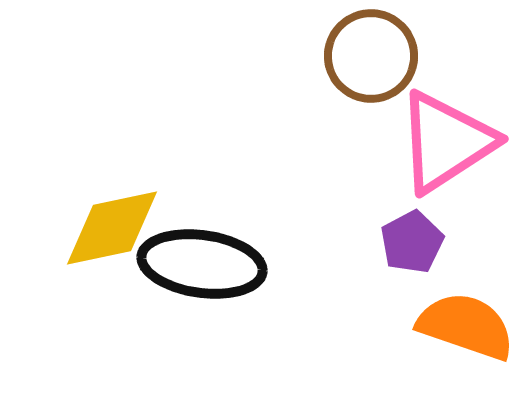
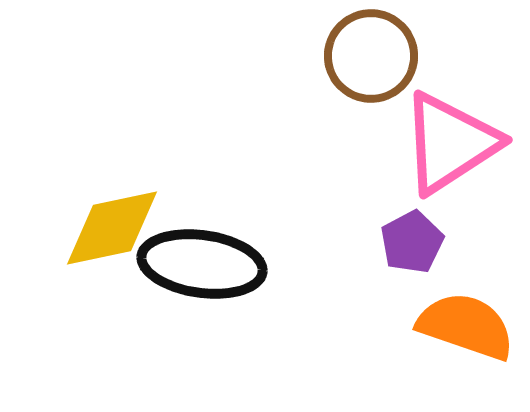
pink triangle: moved 4 px right, 1 px down
